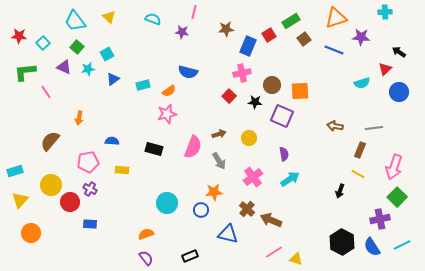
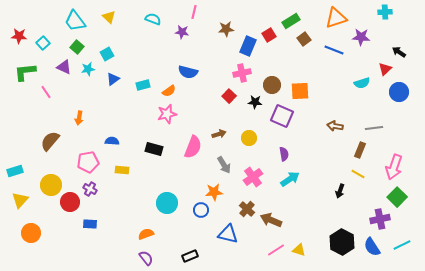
gray arrow at (219, 161): moved 5 px right, 4 px down
pink line at (274, 252): moved 2 px right, 2 px up
yellow triangle at (296, 259): moved 3 px right, 9 px up
